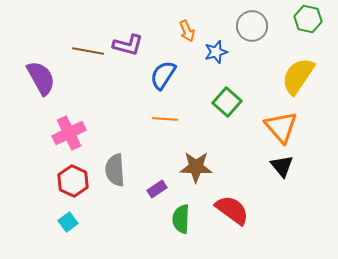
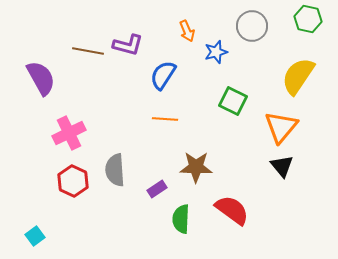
green square: moved 6 px right, 1 px up; rotated 16 degrees counterclockwise
orange triangle: rotated 21 degrees clockwise
cyan square: moved 33 px left, 14 px down
